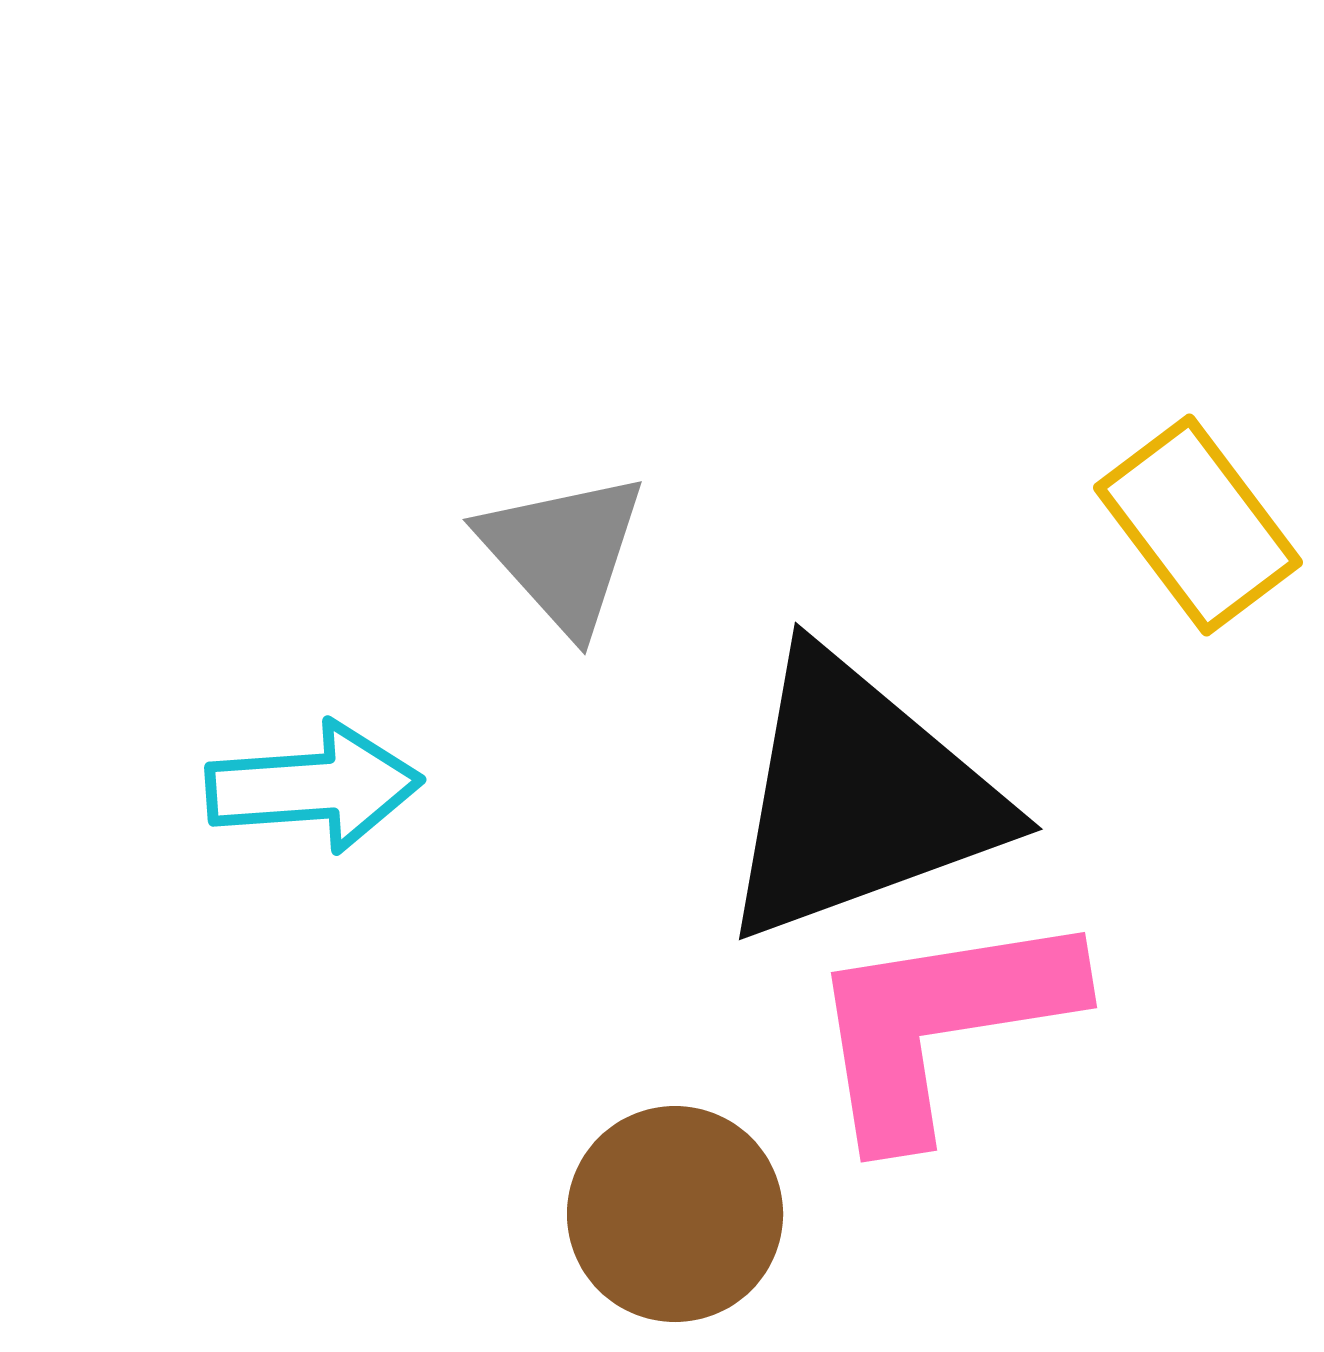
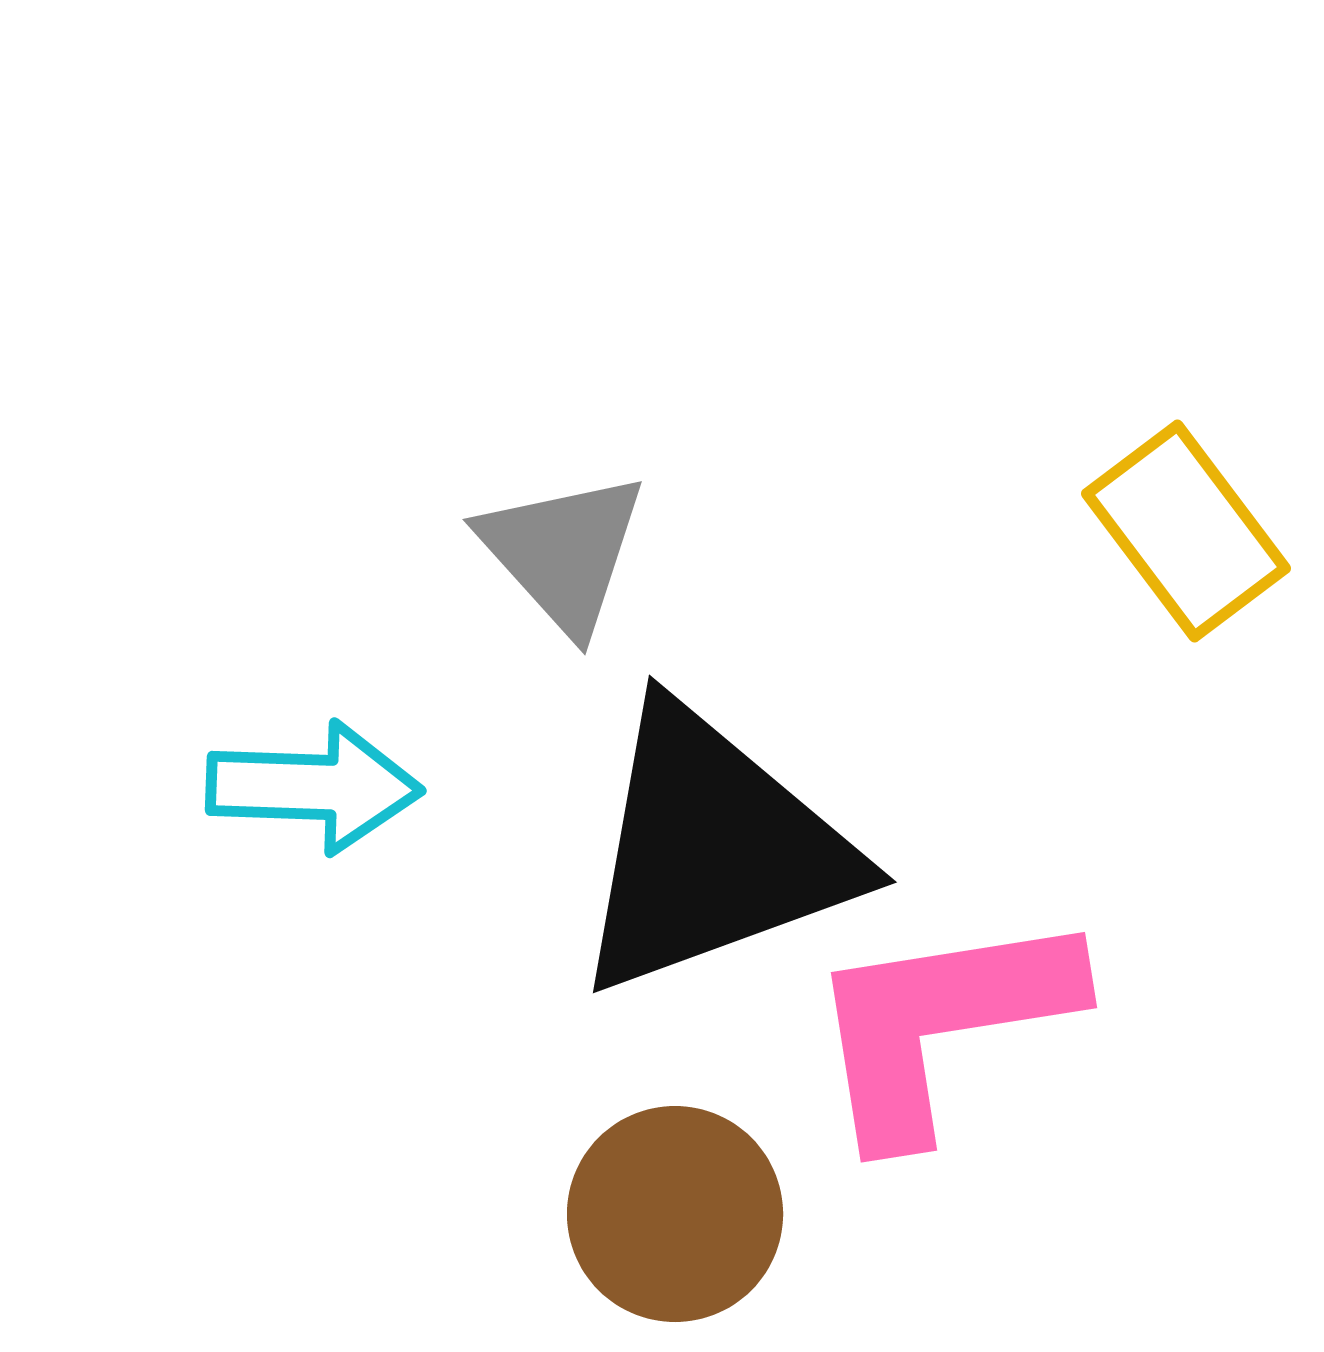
yellow rectangle: moved 12 px left, 6 px down
cyan arrow: rotated 6 degrees clockwise
black triangle: moved 146 px left, 53 px down
